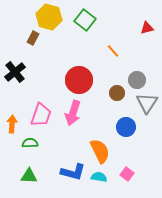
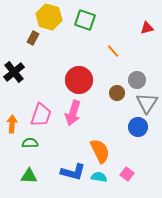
green square: rotated 20 degrees counterclockwise
black cross: moved 1 px left
blue circle: moved 12 px right
